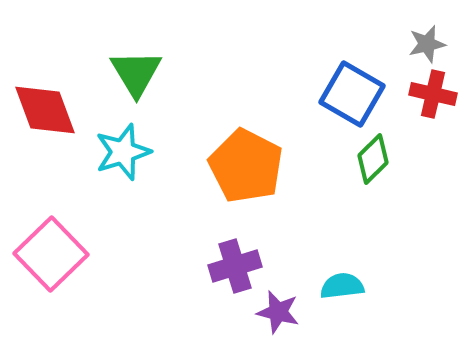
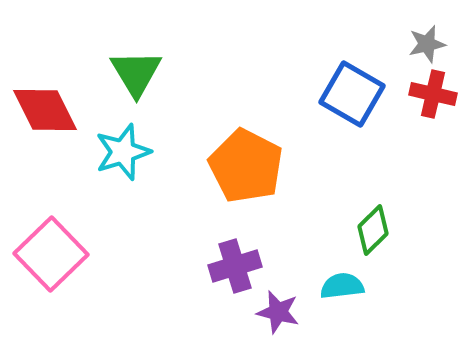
red diamond: rotated 6 degrees counterclockwise
green diamond: moved 71 px down
